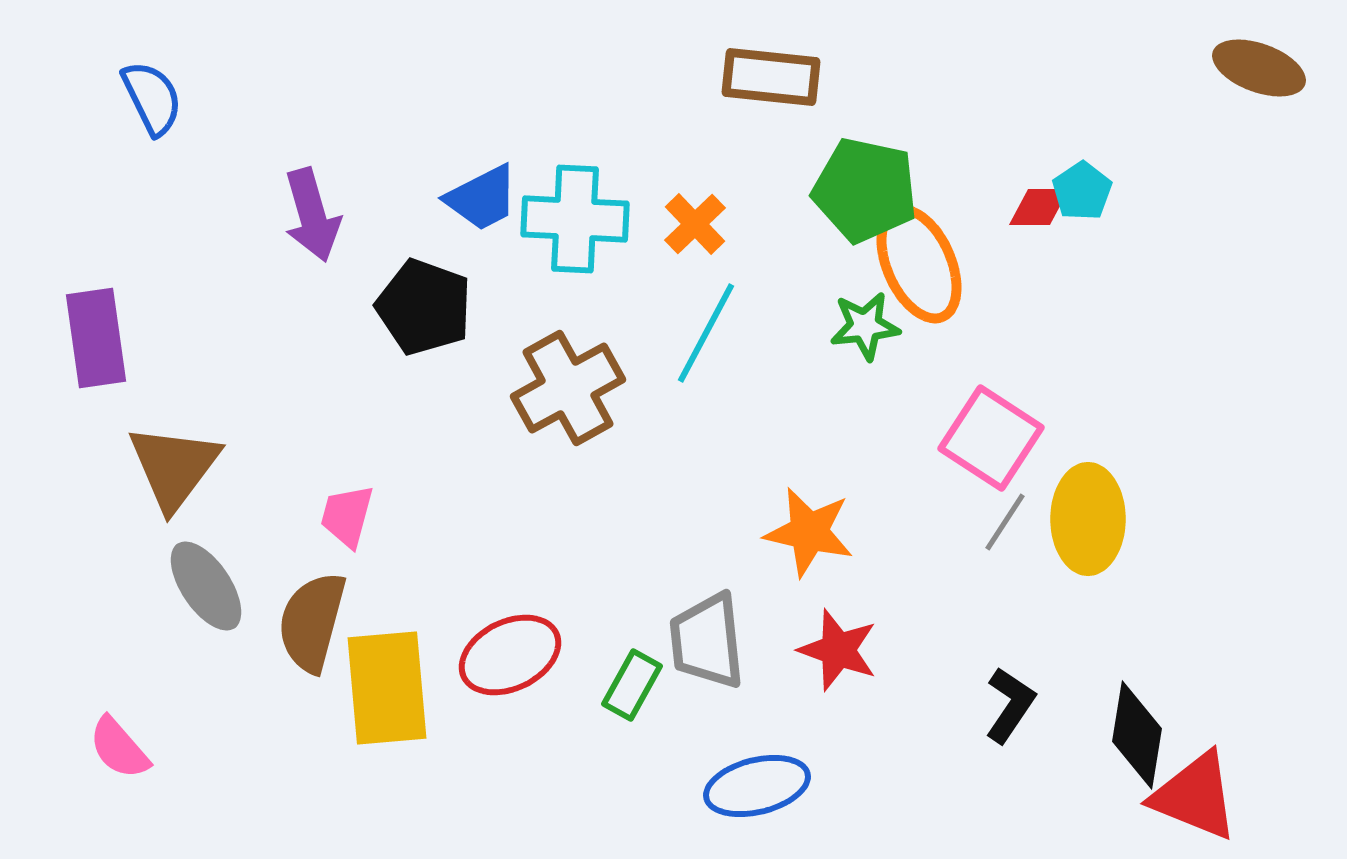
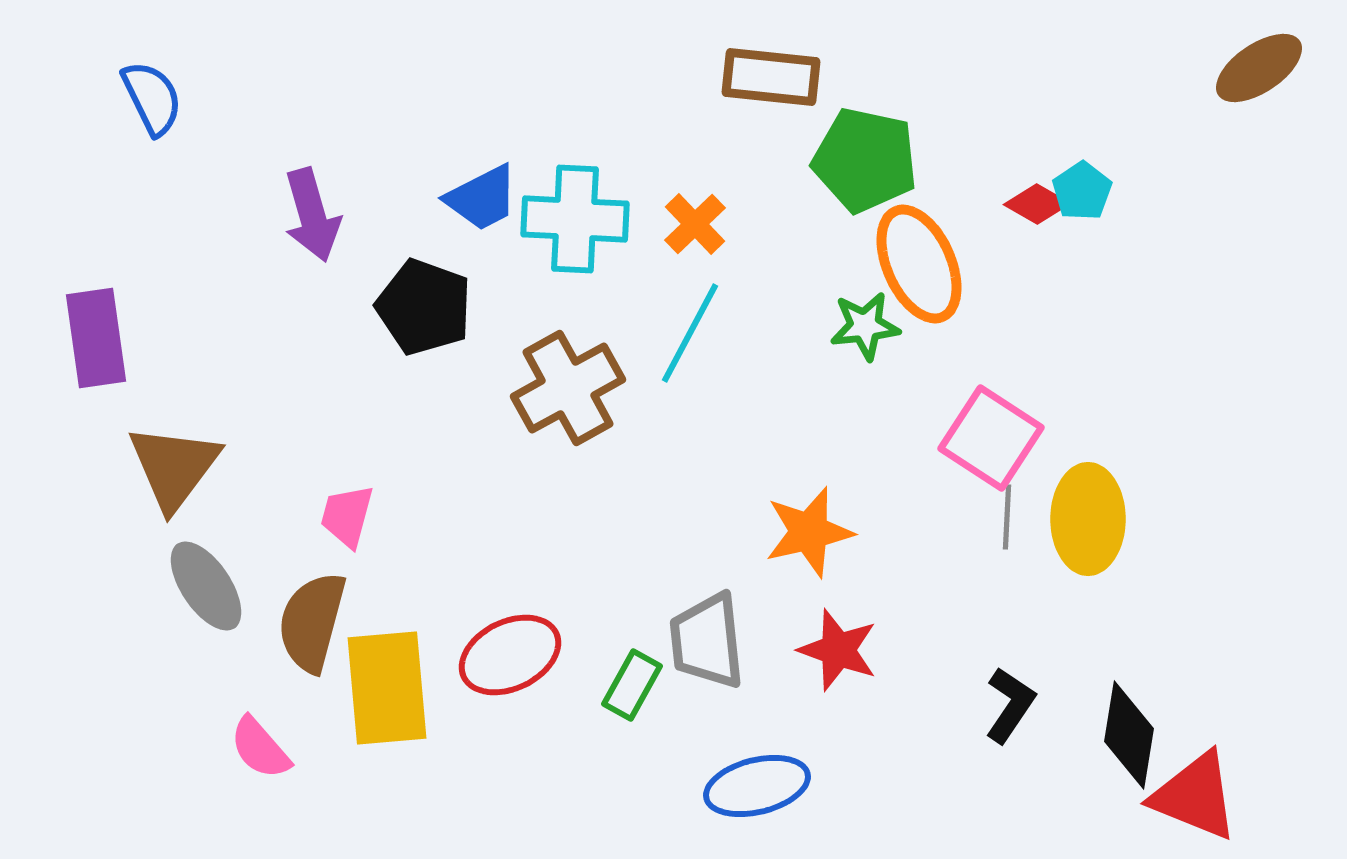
brown ellipse: rotated 54 degrees counterclockwise
green pentagon: moved 30 px up
red diamond: moved 2 px left, 3 px up; rotated 30 degrees clockwise
cyan line: moved 16 px left
gray line: moved 2 px right, 5 px up; rotated 30 degrees counterclockwise
orange star: rotated 26 degrees counterclockwise
black diamond: moved 8 px left
pink semicircle: moved 141 px right
